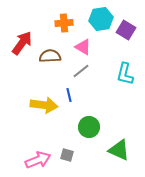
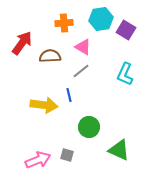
cyan L-shape: rotated 10 degrees clockwise
